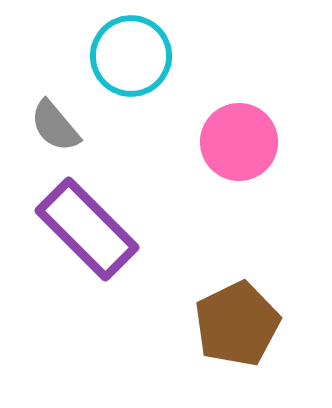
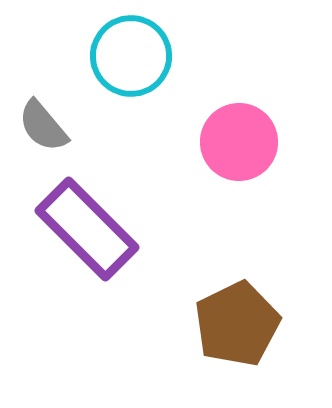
gray semicircle: moved 12 px left
